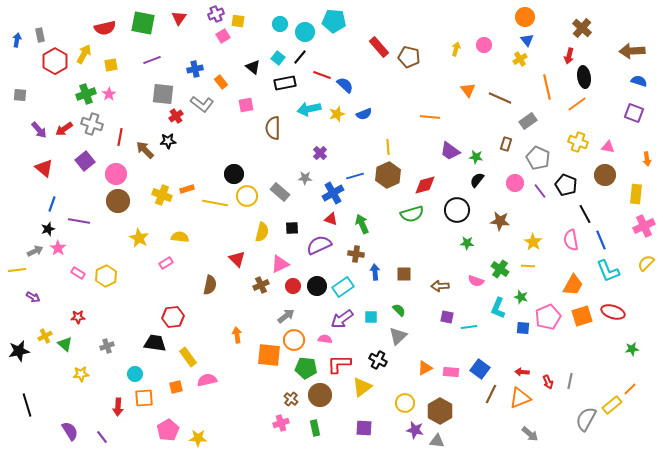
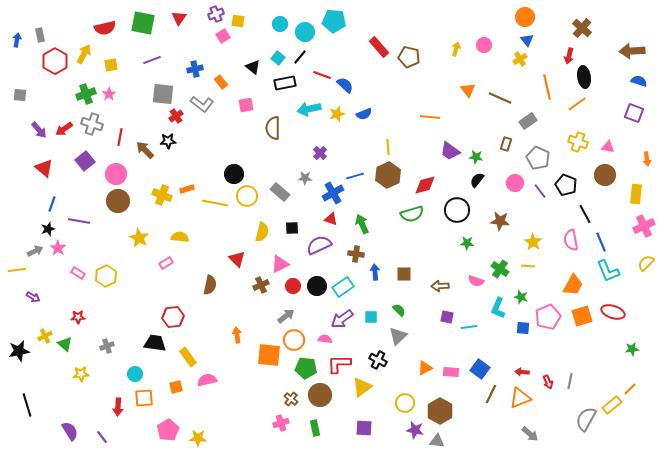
blue line at (601, 240): moved 2 px down
